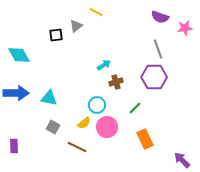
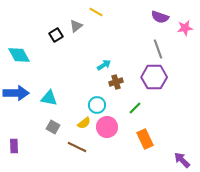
black square: rotated 24 degrees counterclockwise
